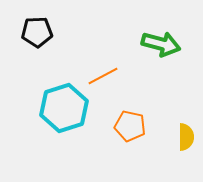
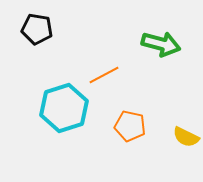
black pentagon: moved 3 px up; rotated 12 degrees clockwise
orange line: moved 1 px right, 1 px up
yellow semicircle: rotated 116 degrees clockwise
